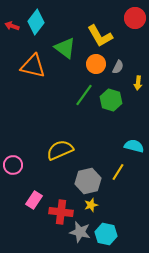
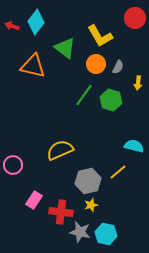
yellow line: rotated 18 degrees clockwise
